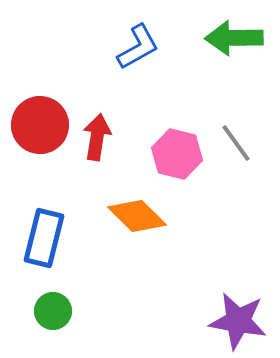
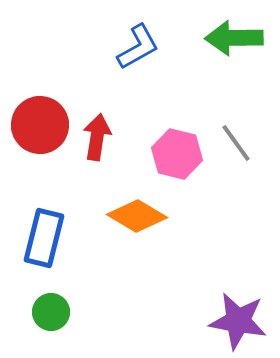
orange diamond: rotated 14 degrees counterclockwise
green circle: moved 2 px left, 1 px down
